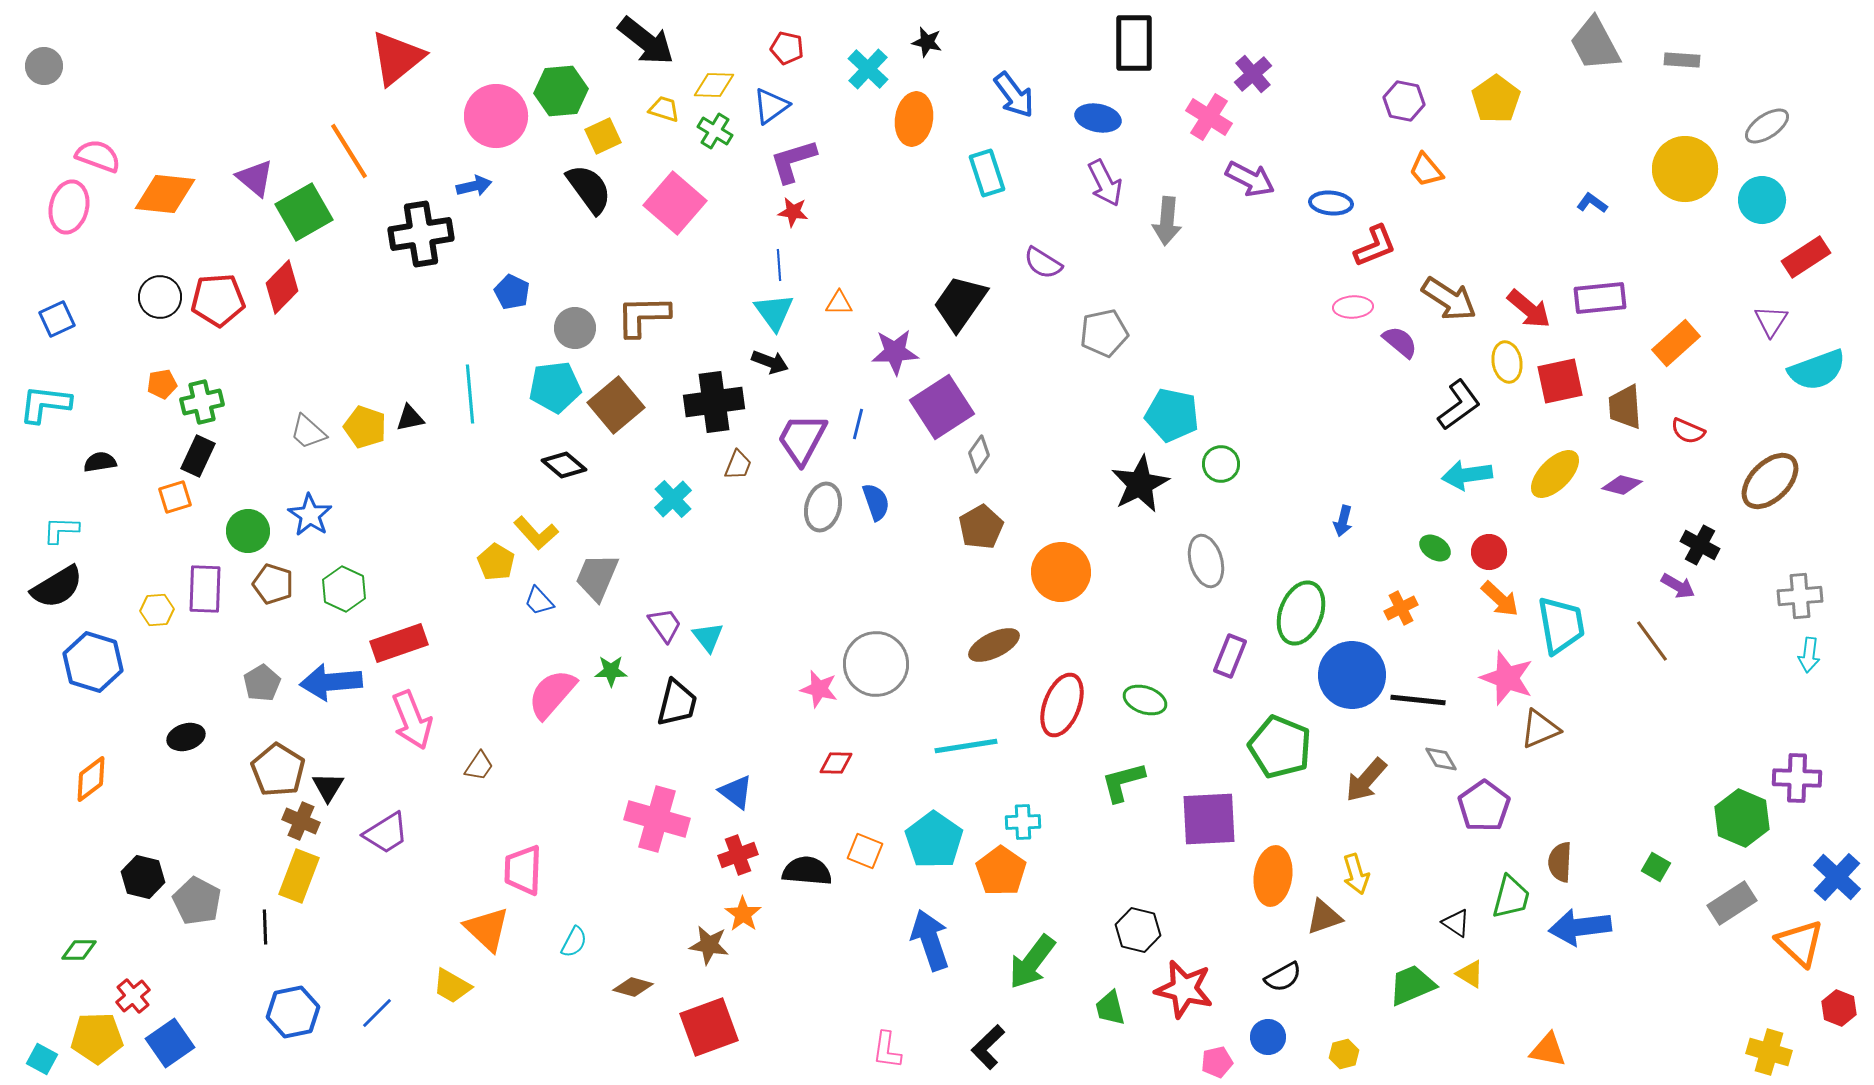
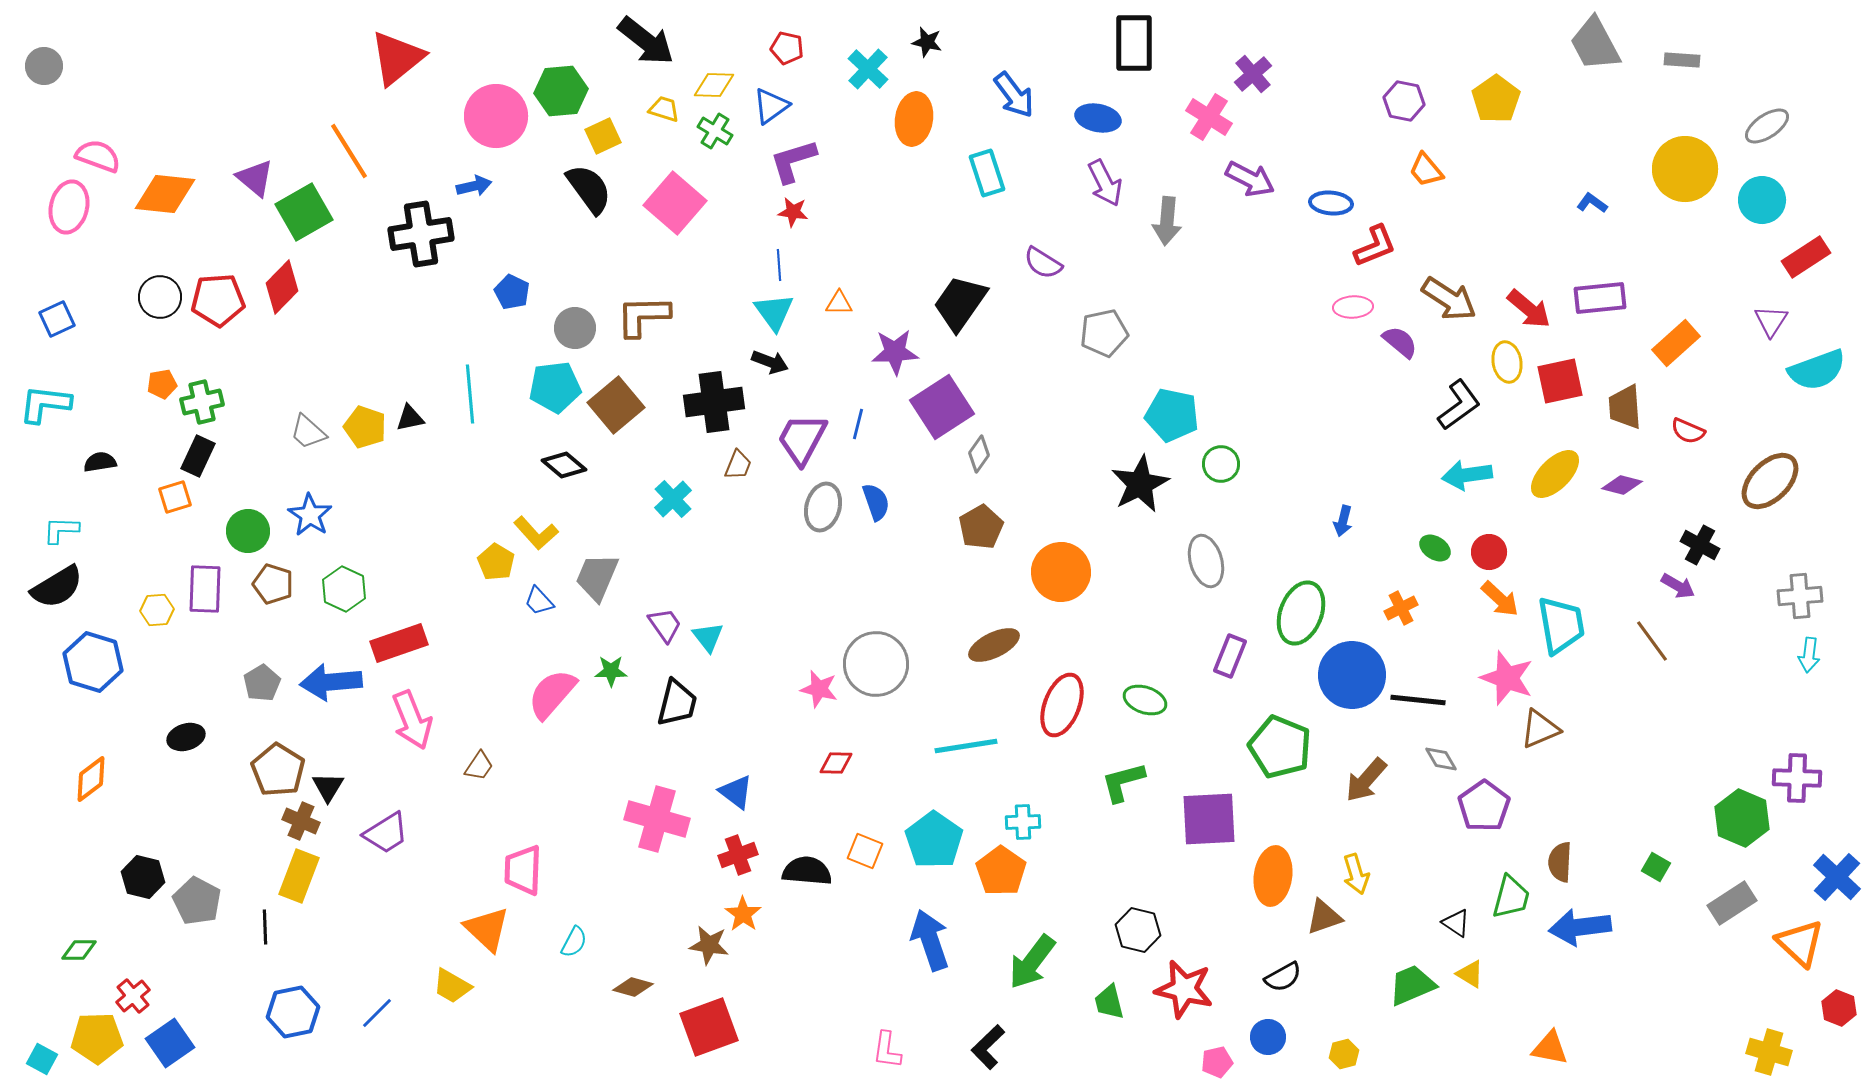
green trapezoid at (1110, 1008): moved 1 px left, 6 px up
orange triangle at (1548, 1050): moved 2 px right, 2 px up
